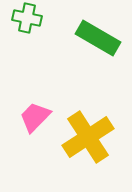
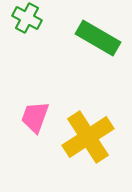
green cross: rotated 16 degrees clockwise
pink trapezoid: rotated 24 degrees counterclockwise
